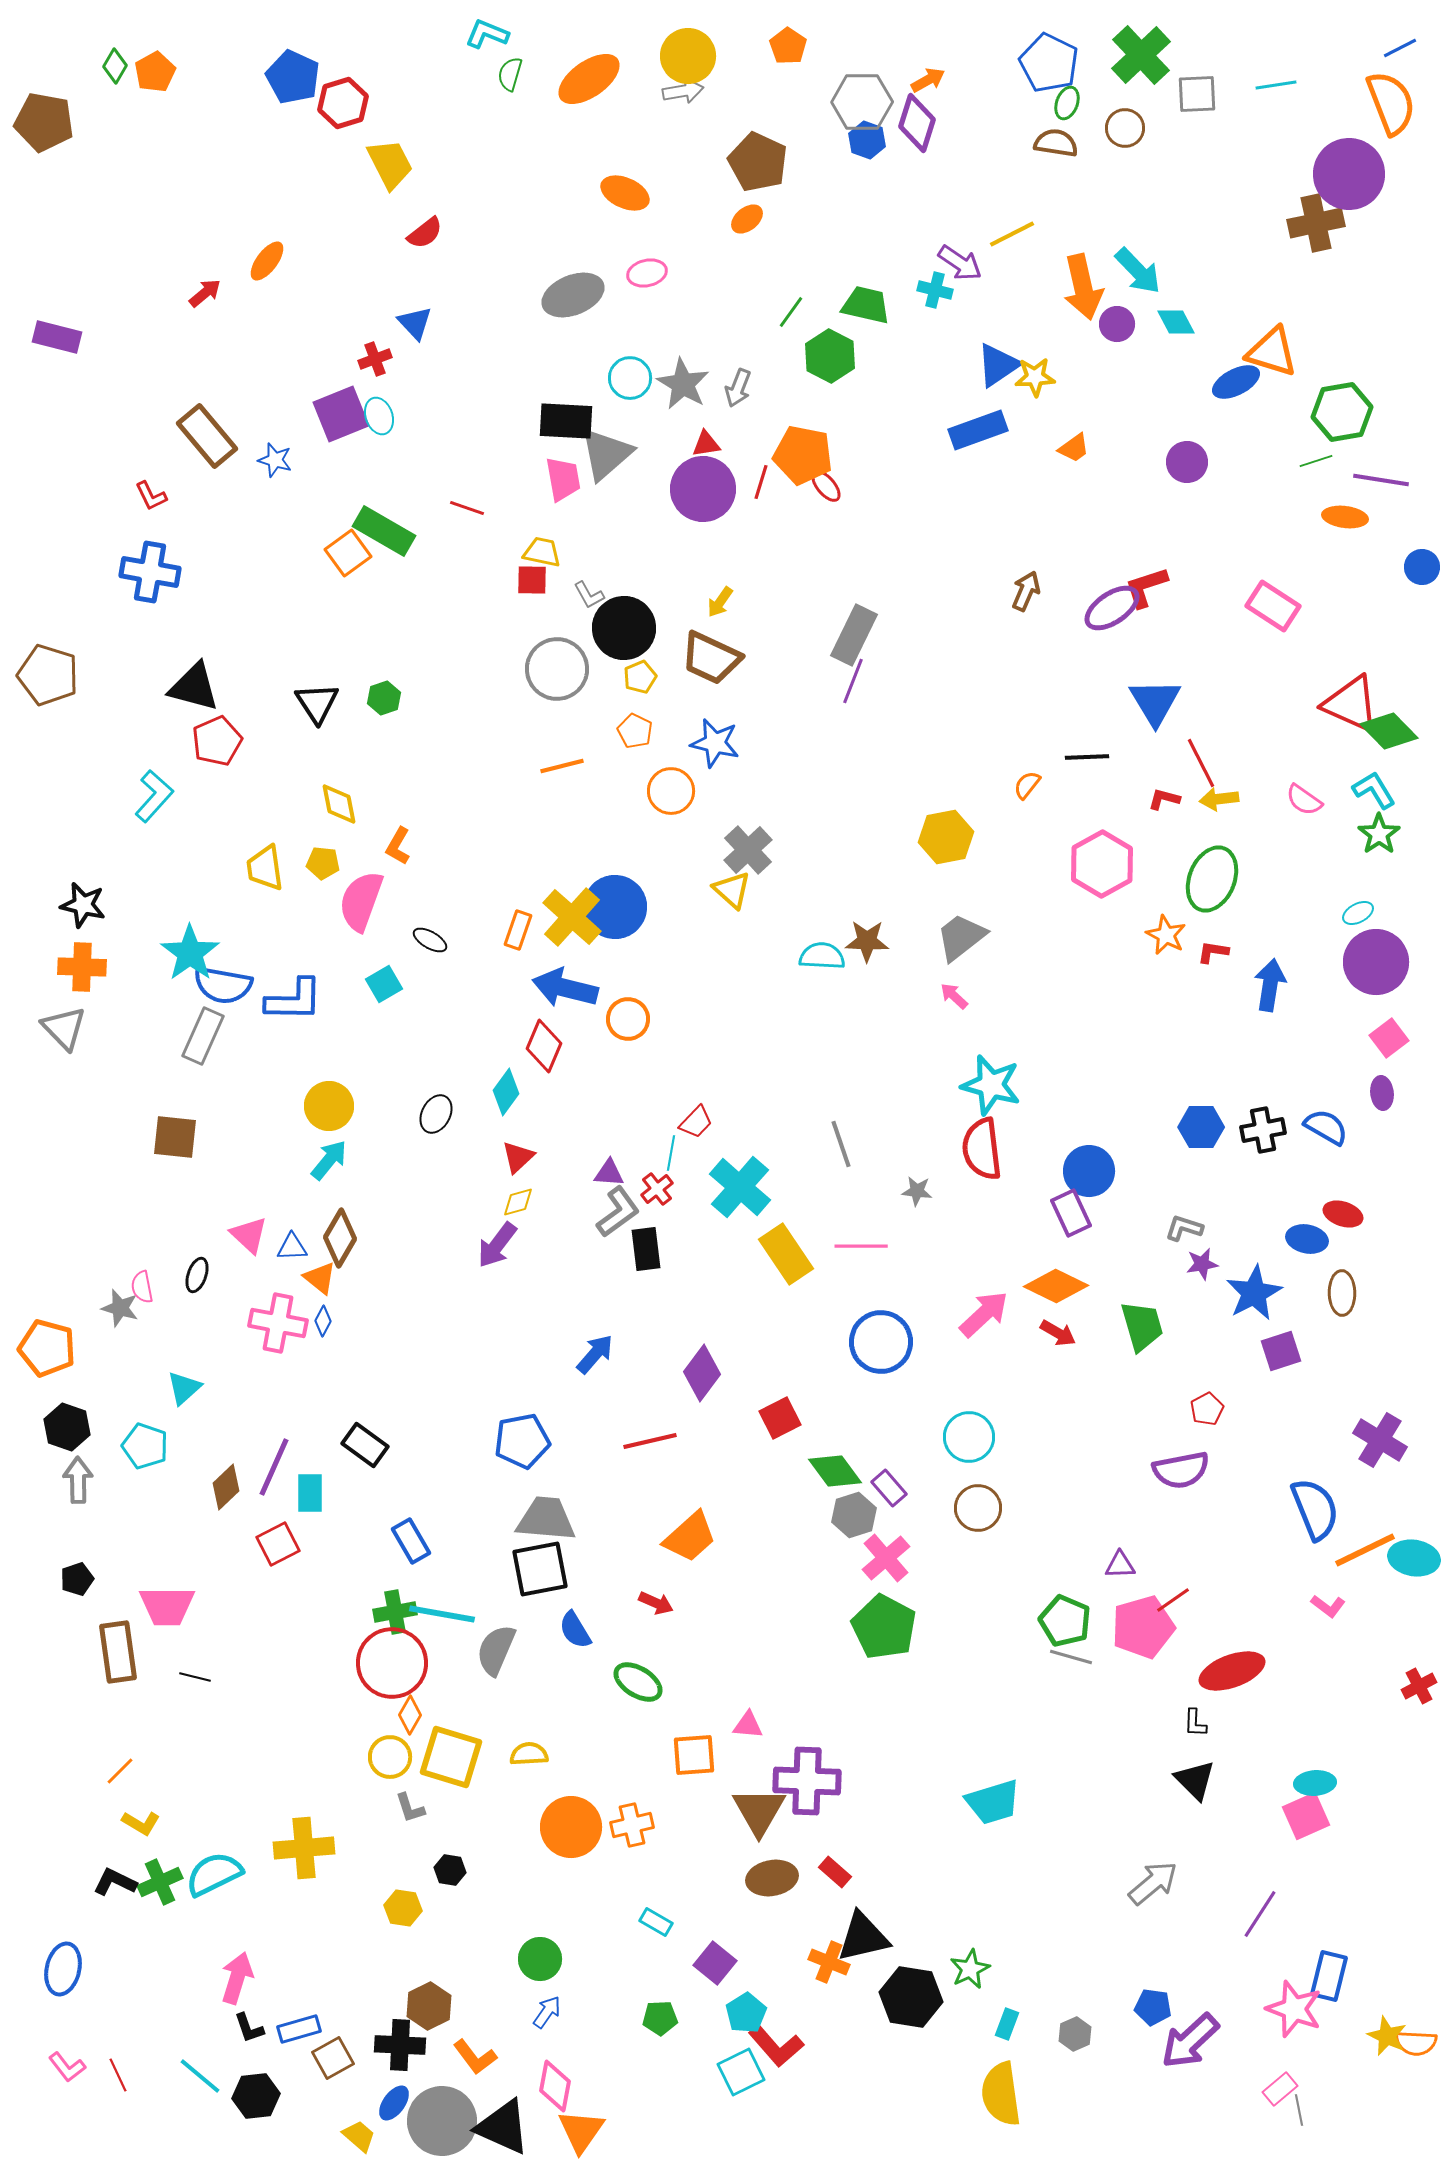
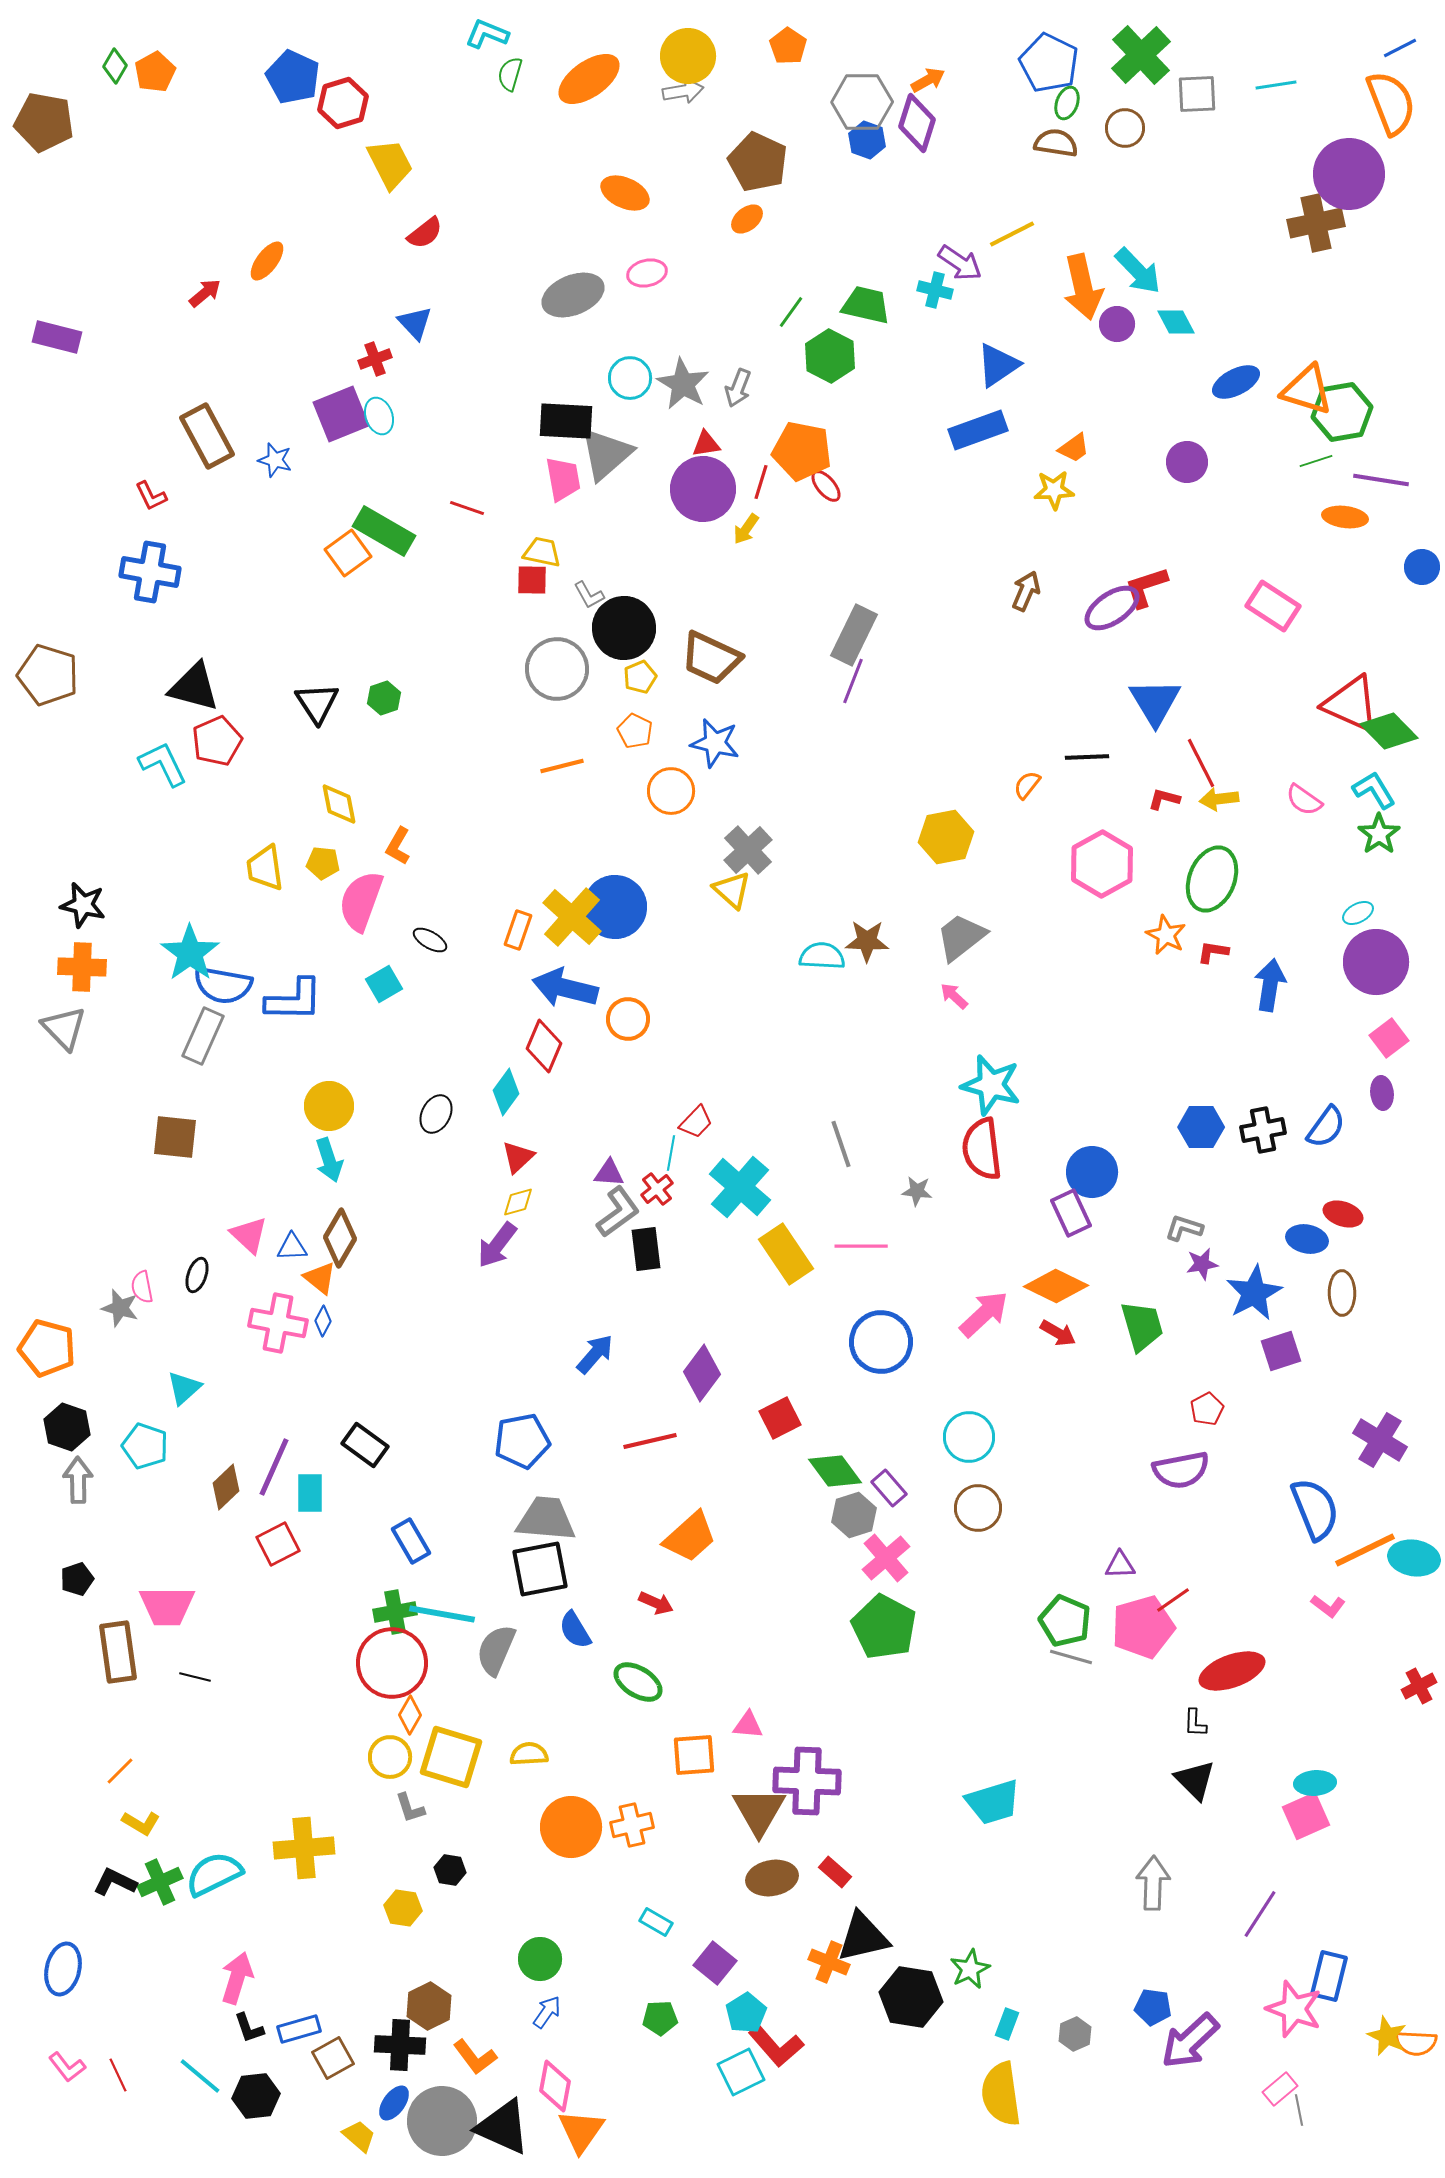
orange triangle at (1272, 352): moved 35 px right, 38 px down
yellow star at (1035, 377): moved 19 px right, 113 px down
brown rectangle at (207, 436): rotated 12 degrees clockwise
orange pentagon at (803, 455): moved 1 px left, 4 px up
yellow arrow at (720, 602): moved 26 px right, 73 px up
cyan L-shape at (154, 796): moved 9 px right, 32 px up; rotated 68 degrees counterclockwise
blue semicircle at (1326, 1127): rotated 96 degrees clockwise
cyan arrow at (329, 1160): rotated 123 degrees clockwise
blue circle at (1089, 1171): moved 3 px right, 1 px down
gray arrow at (1153, 1883): rotated 48 degrees counterclockwise
